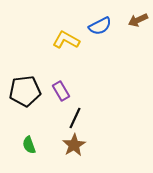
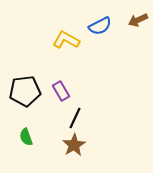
green semicircle: moved 3 px left, 8 px up
